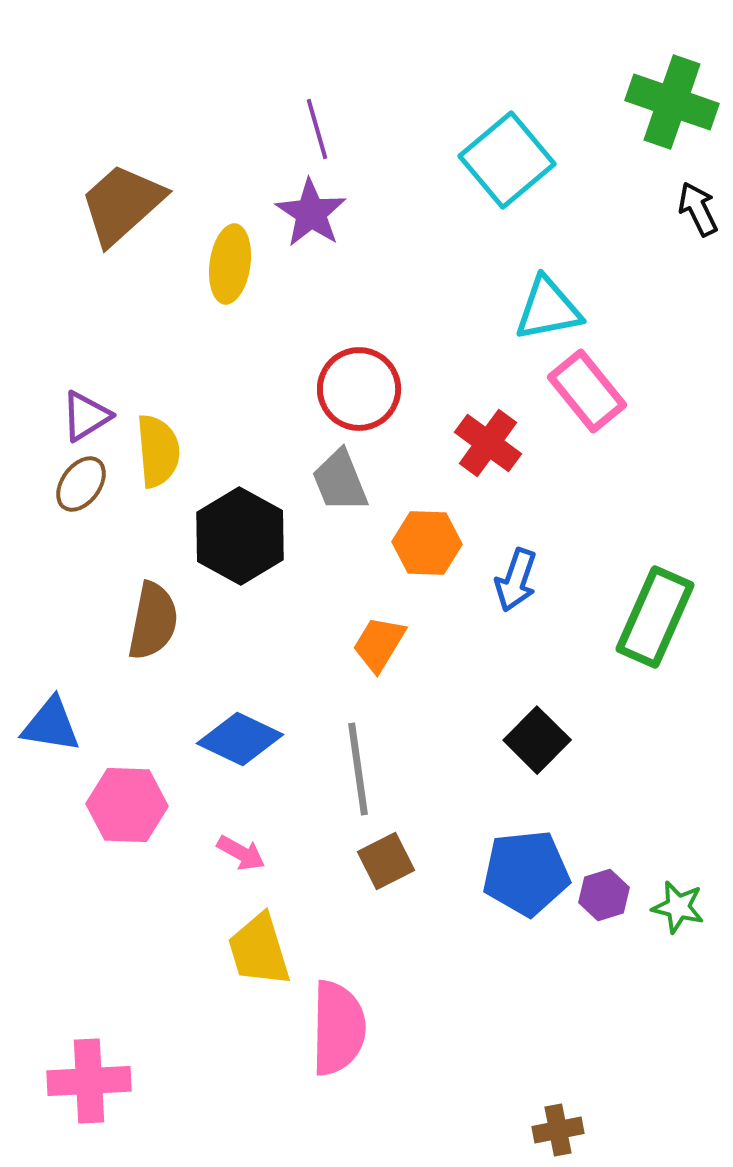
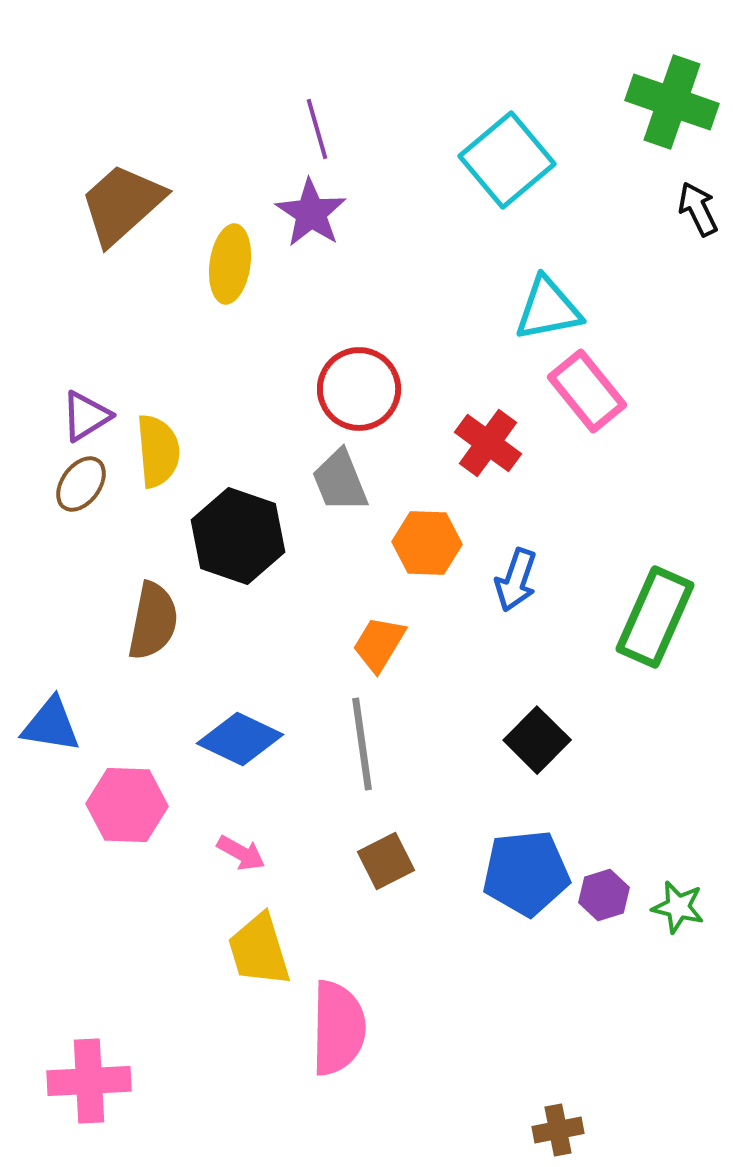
black hexagon: moved 2 px left; rotated 10 degrees counterclockwise
gray line: moved 4 px right, 25 px up
